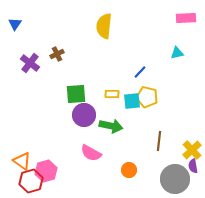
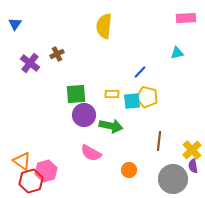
gray circle: moved 2 px left
